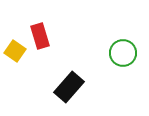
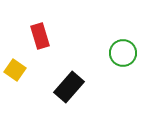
yellow square: moved 19 px down
